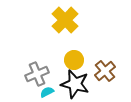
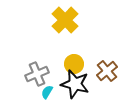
yellow circle: moved 4 px down
brown cross: moved 2 px right
cyan semicircle: rotated 32 degrees counterclockwise
